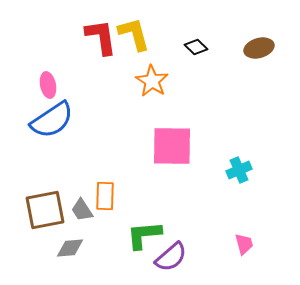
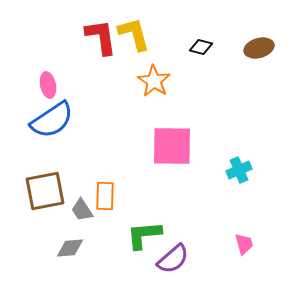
black diamond: moved 5 px right; rotated 30 degrees counterclockwise
orange star: moved 2 px right
brown square: moved 19 px up
purple semicircle: moved 2 px right, 2 px down
